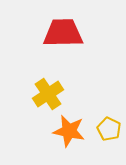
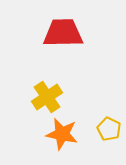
yellow cross: moved 1 px left, 3 px down
orange star: moved 7 px left, 3 px down
